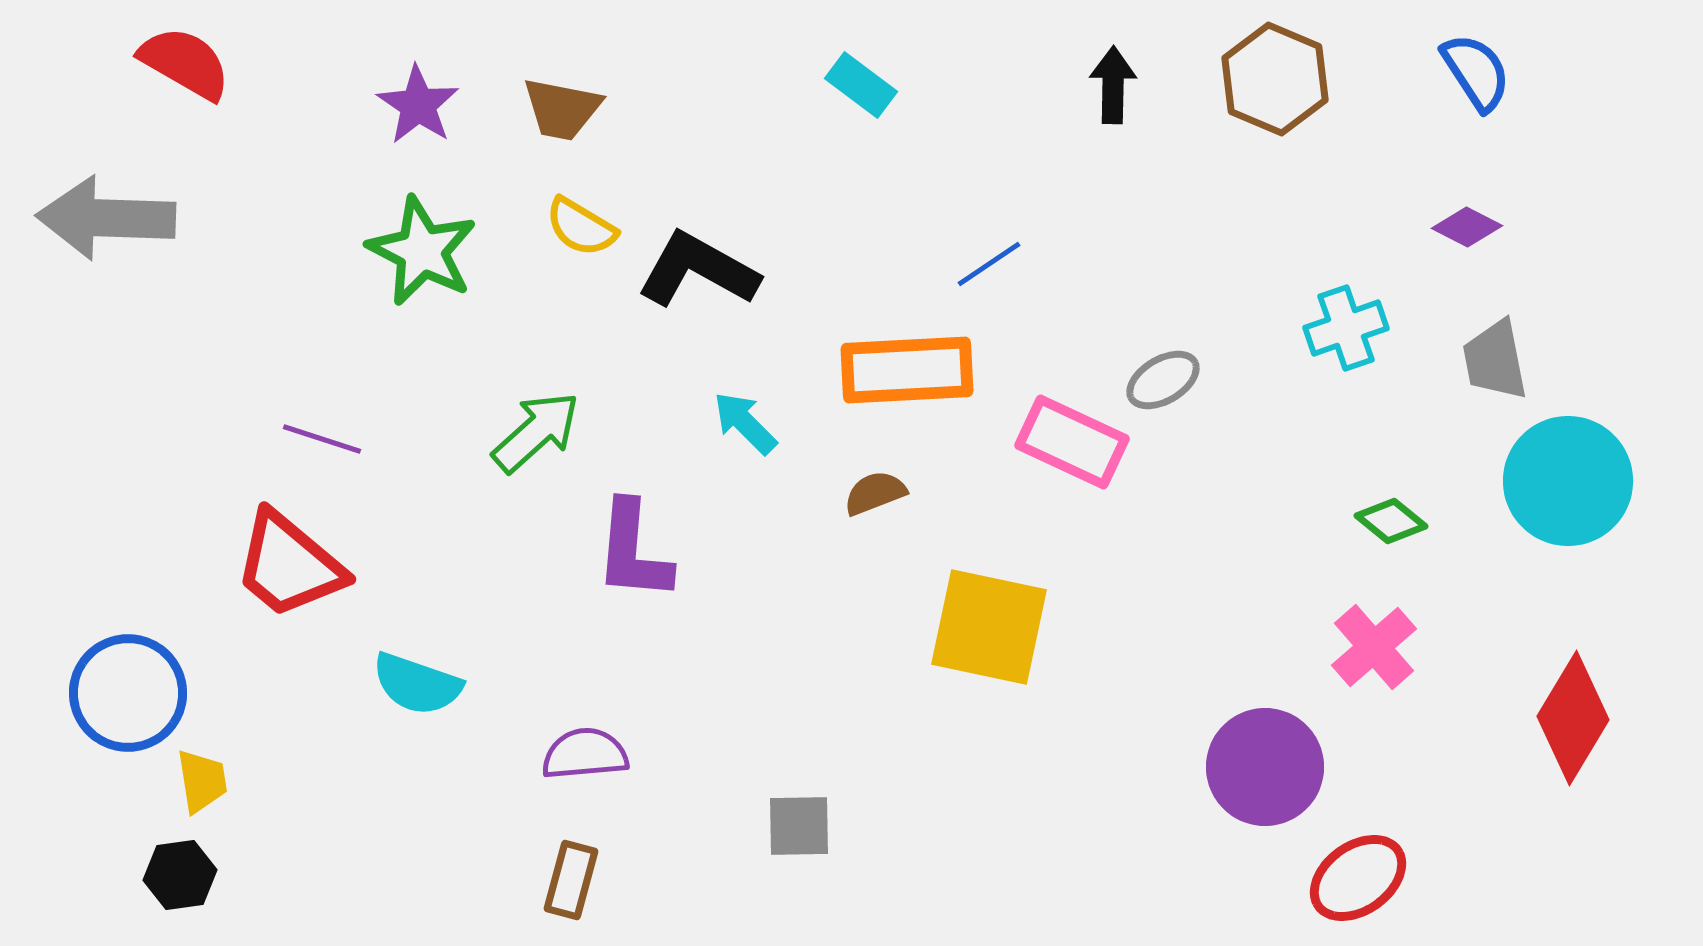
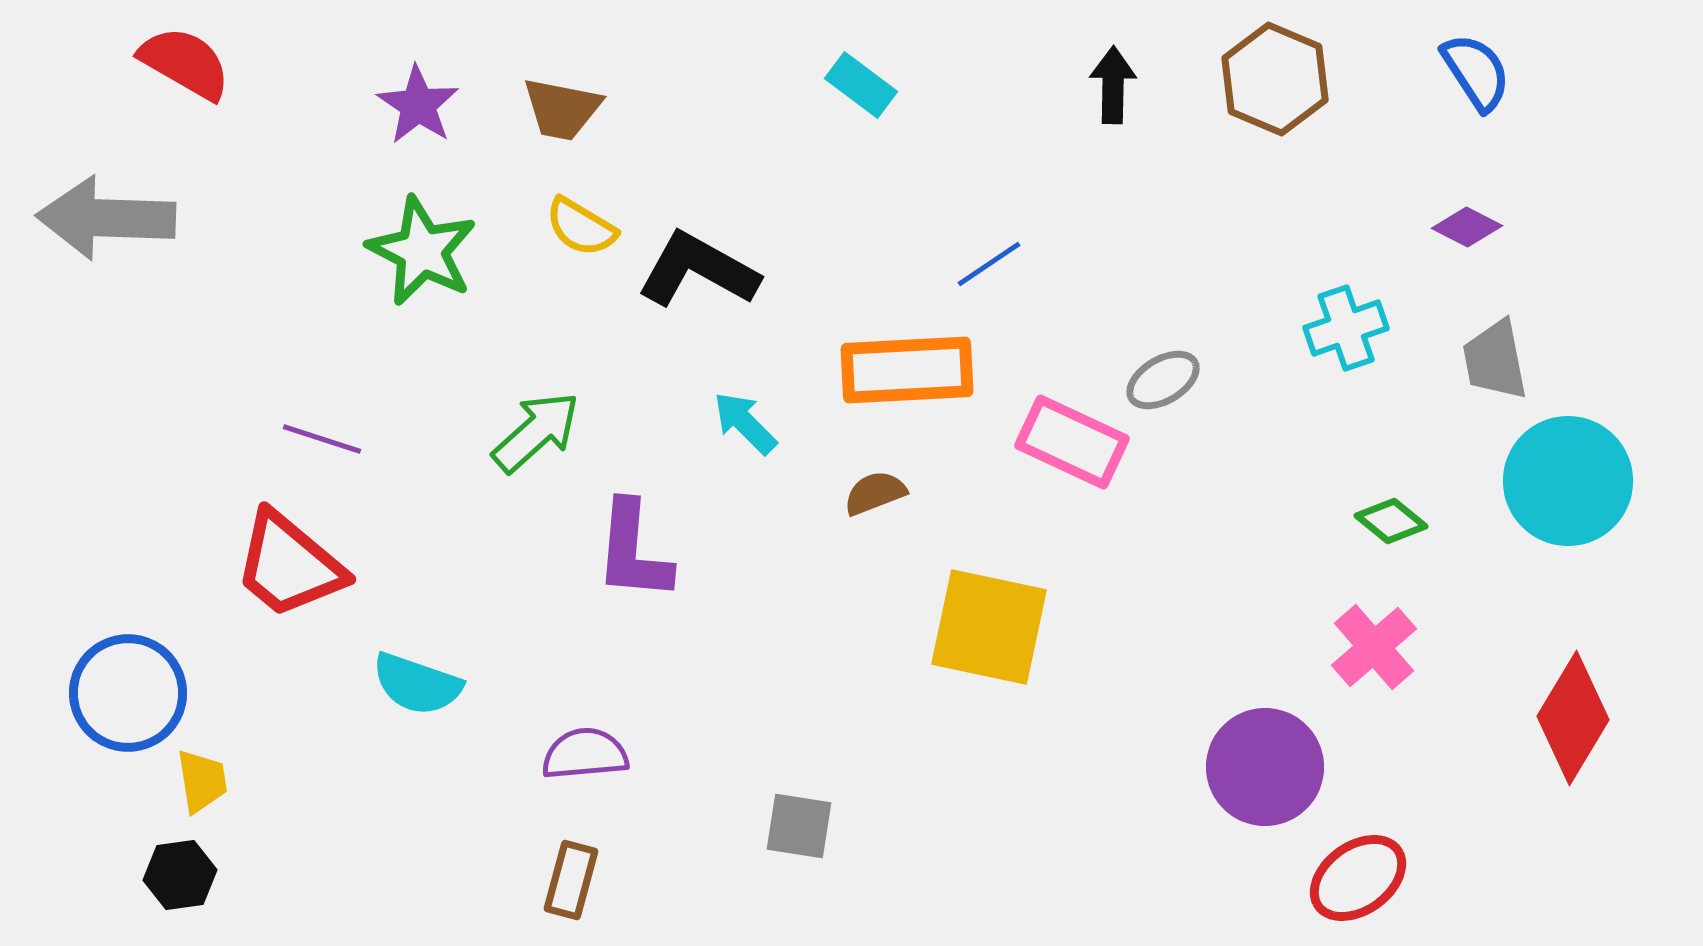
gray square: rotated 10 degrees clockwise
